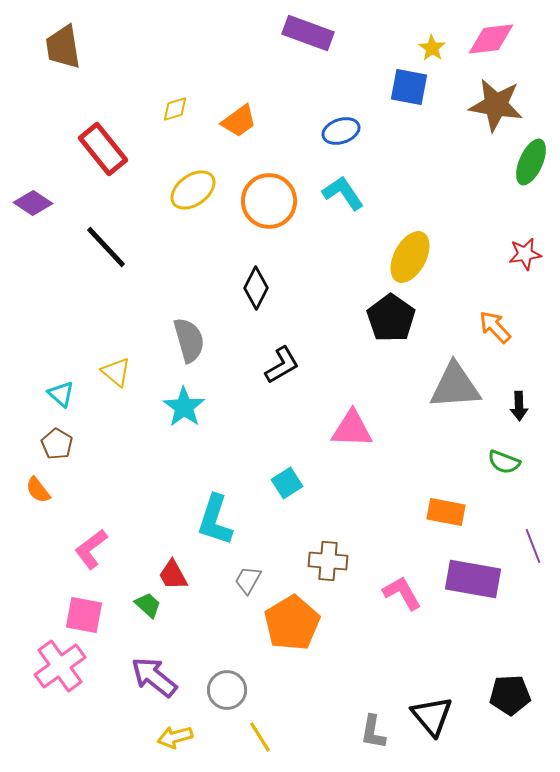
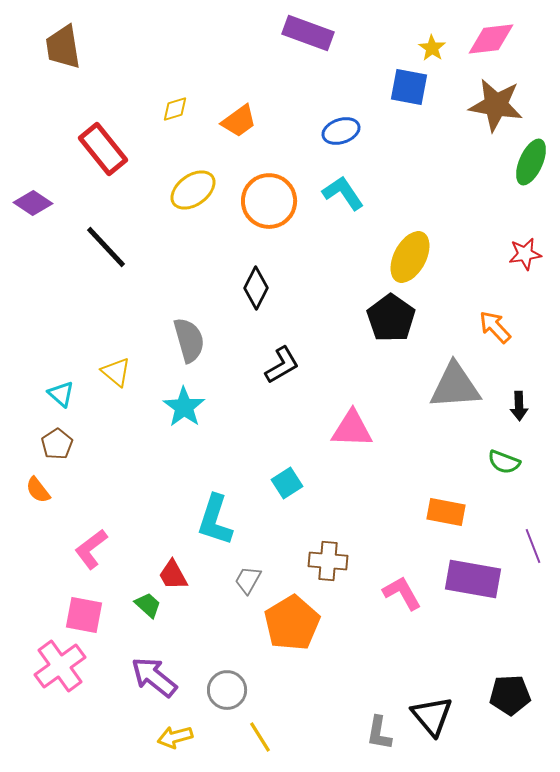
brown pentagon at (57, 444): rotated 8 degrees clockwise
gray L-shape at (373, 732): moved 6 px right, 1 px down
